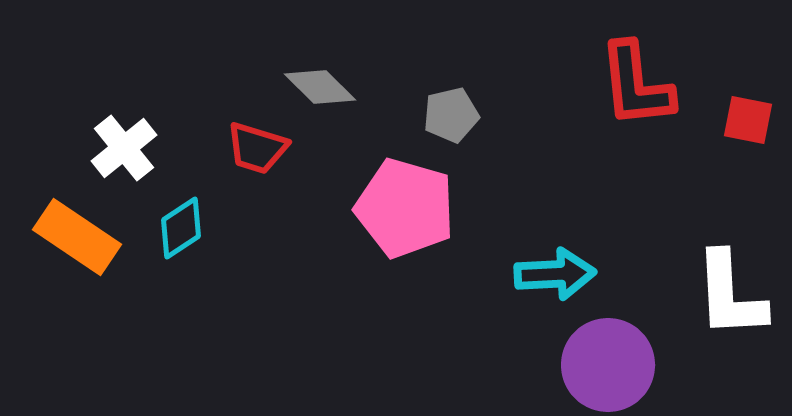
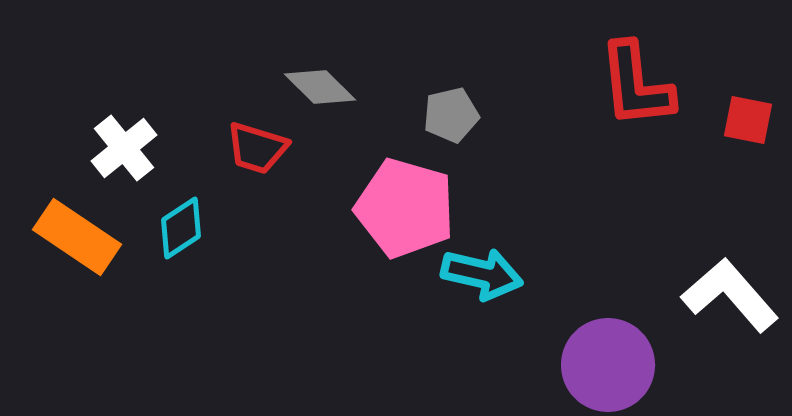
cyan arrow: moved 73 px left; rotated 16 degrees clockwise
white L-shape: rotated 142 degrees clockwise
